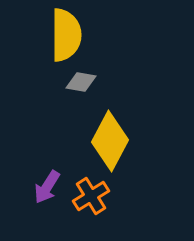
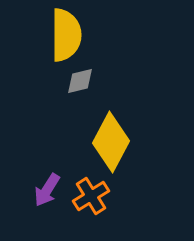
gray diamond: moved 1 px left, 1 px up; rotated 24 degrees counterclockwise
yellow diamond: moved 1 px right, 1 px down
purple arrow: moved 3 px down
